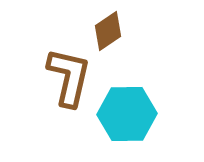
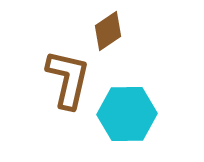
brown L-shape: moved 1 px left, 2 px down
